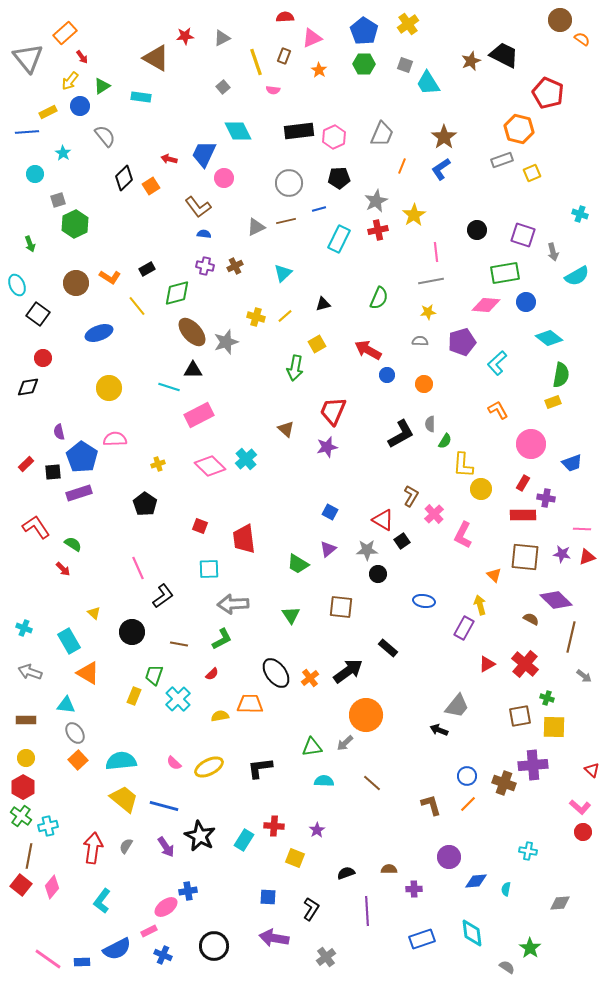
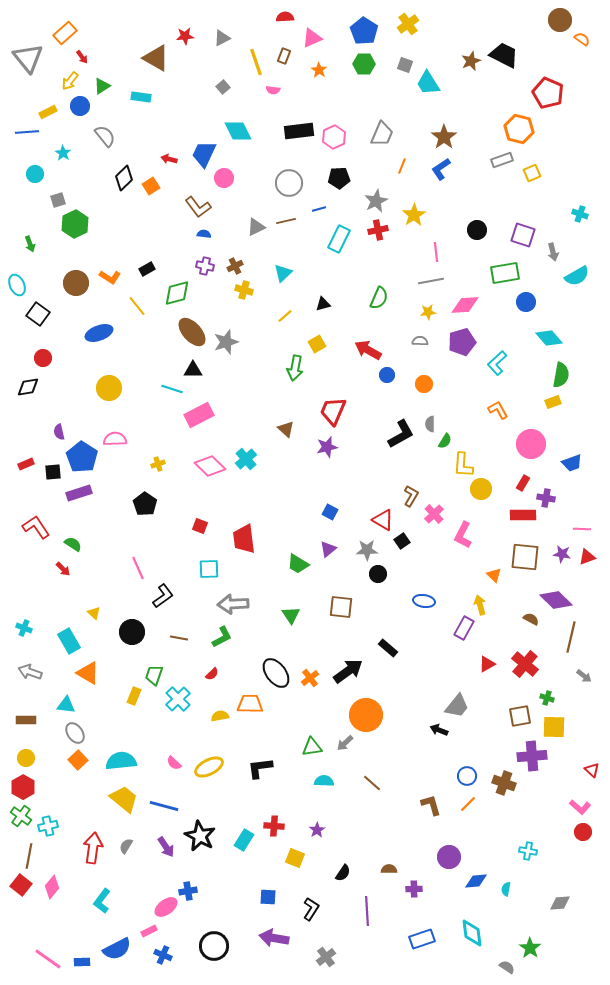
pink diamond at (486, 305): moved 21 px left; rotated 8 degrees counterclockwise
yellow cross at (256, 317): moved 12 px left, 27 px up
cyan diamond at (549, 338): rotated 12 degrees clockwise
cyan line at (169, 387): moved 3 px right, 2 px down
red rectangle at (26, 464): rotated 21 degrees clockwise
green L-shape at (222, 639): moved 2 px up
brown line at (179, 644): moved 6 px up
purple cross at (533, 765): moved 1 px left, 9 px up
black semicircle at (346, 873): moved 3 px left; rotated 144 degrees clockwise
